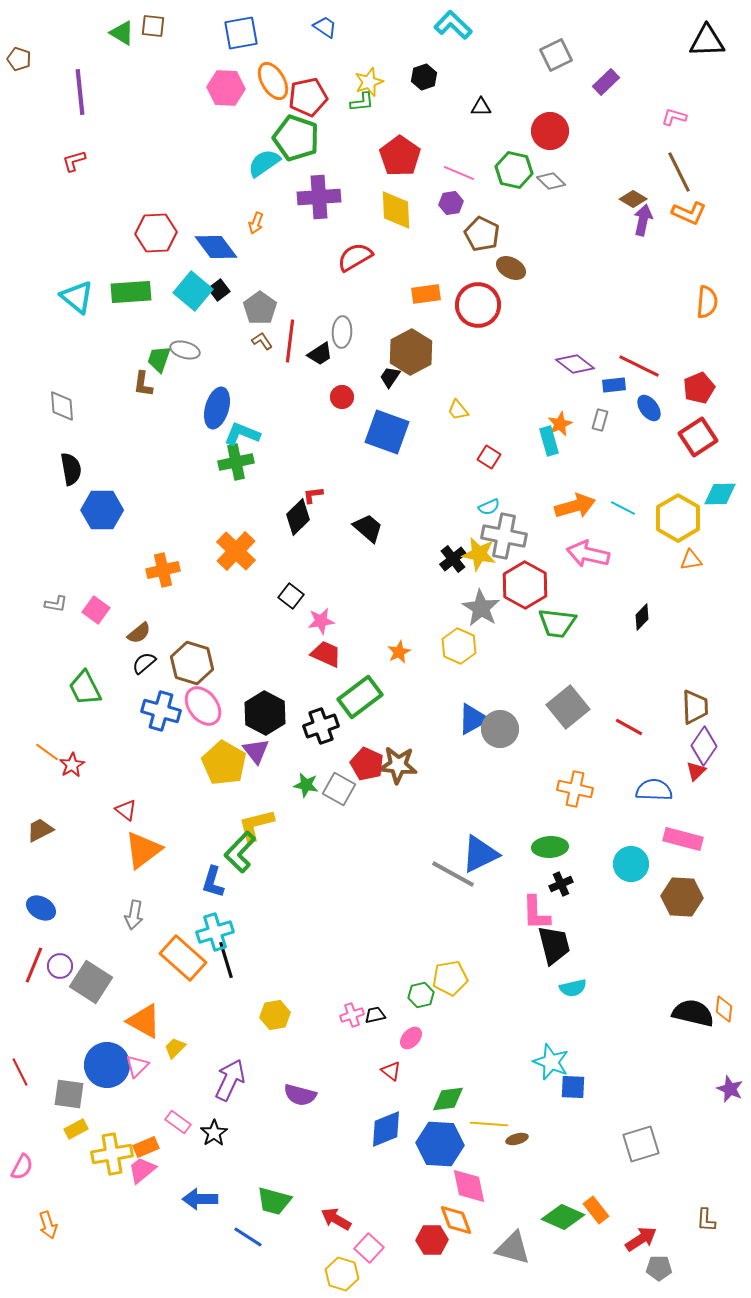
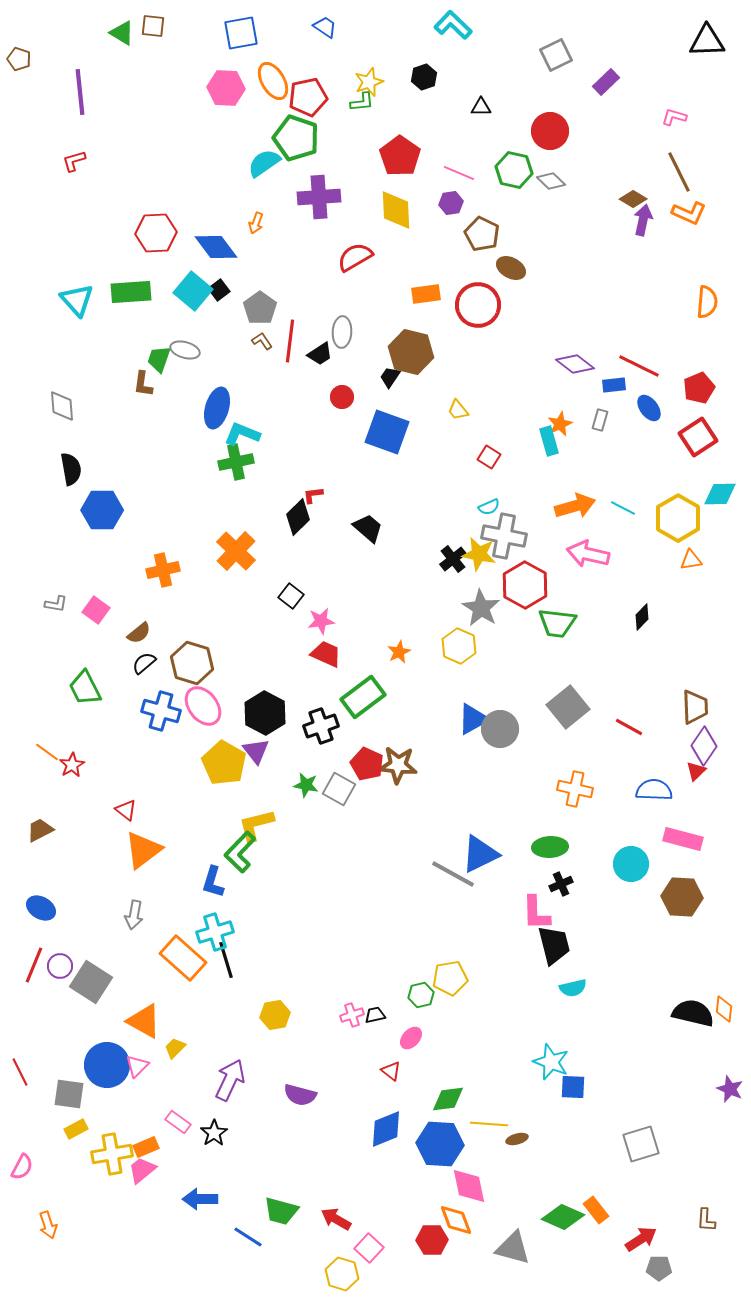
cyan triangle at (77, 297): moved 3 px down; rotated 9 degrees clockwise
brown hexagon at (411, 352): rotated 18 degrees counterclockwise
green rectangle at (360, 697): moved 3 px right
green trapezoid at (274, 1201): moved 7 px right, 10 px down
